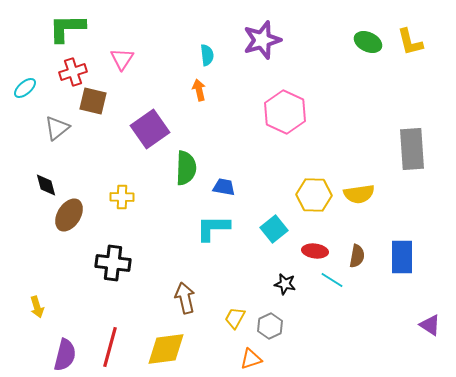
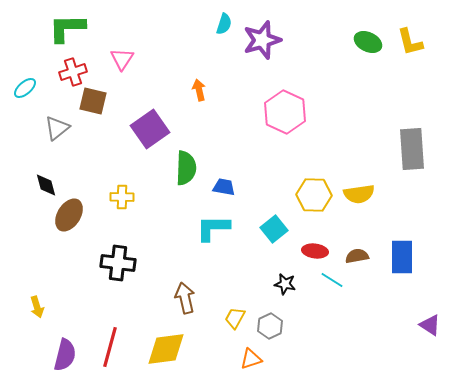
cyan semicircle: moved 17 px right, 31 px up; rotated 25 degrees clockwise
brown semicircle: rotated 110 degrees counterclockwise
black cross: moved 5 px right
